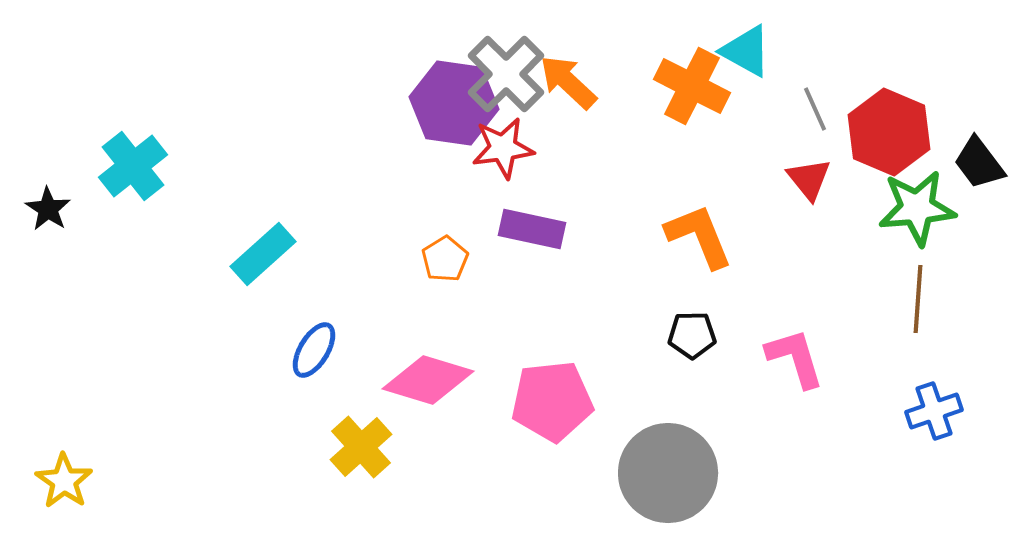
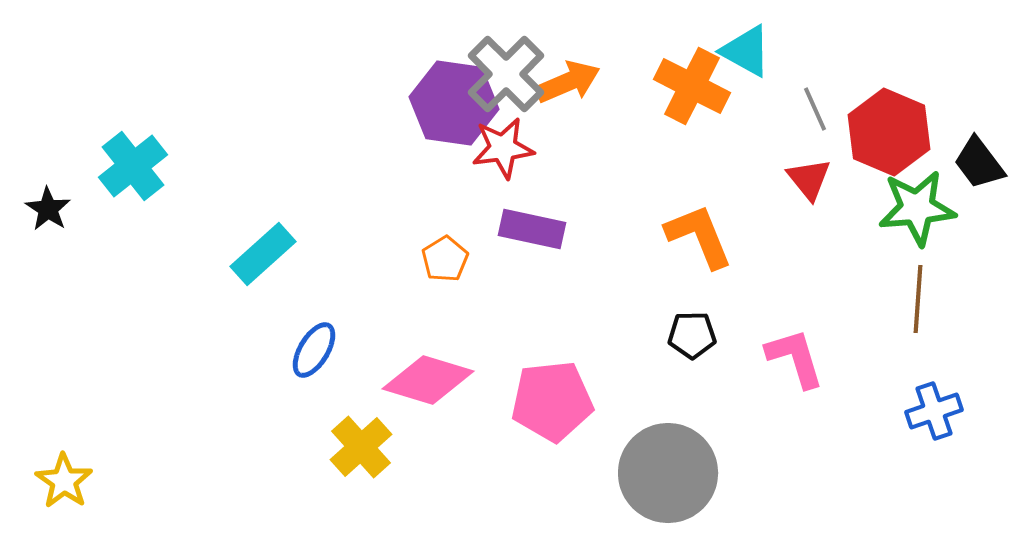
orange arrow: rotated 114 degrees clockwise
